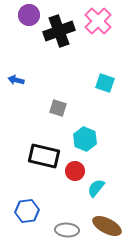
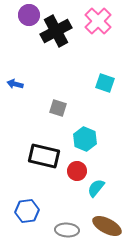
black cross: moved 3 px left; rotated 8 degrees counterclockwise
blue arrow: moved 1 px left, 4 px down
red circle: moved 2 px right
